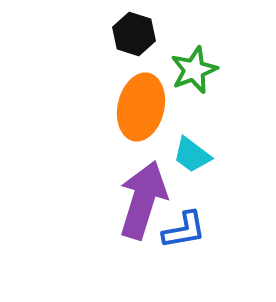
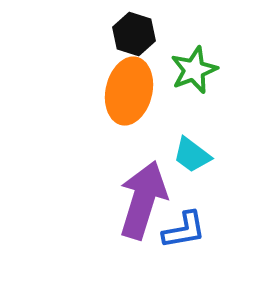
orange ellipse: moved 12 px left, 16 px up
